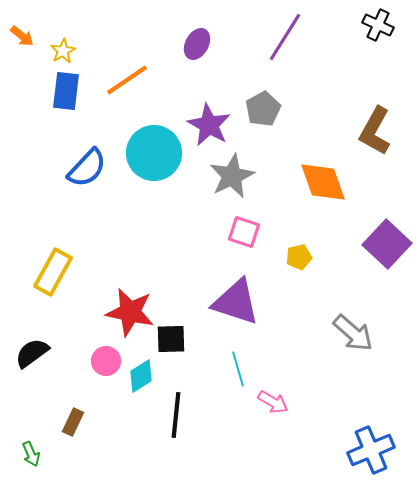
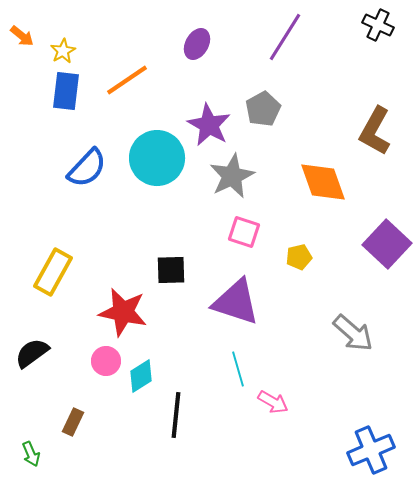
cyan circle: moved 3 px right, 5 px down
red star: moved 7 px left
black square: moved 69 px up
